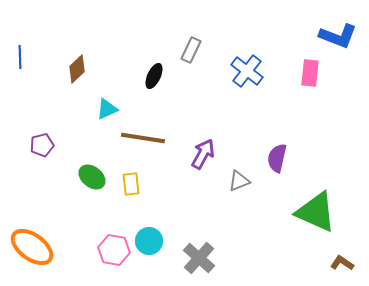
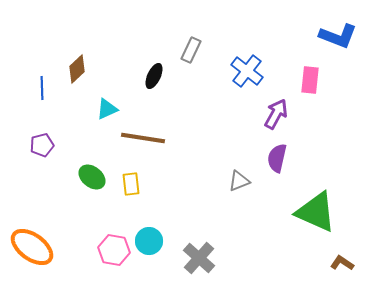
blue line: moved 22 px right, 31 px down
pink rectangle: moved 7 px down
purple arrow: moved 73 px right, 40 px up
